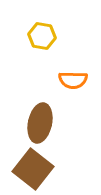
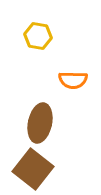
yellow hexagon: moved 4 px left
